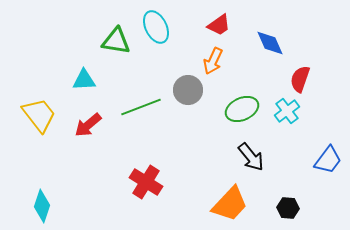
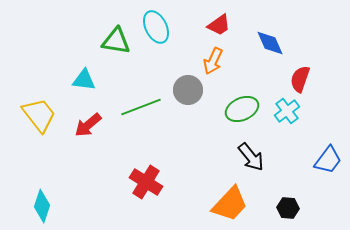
cyan triangle: rotated 10 degrees clockwise
